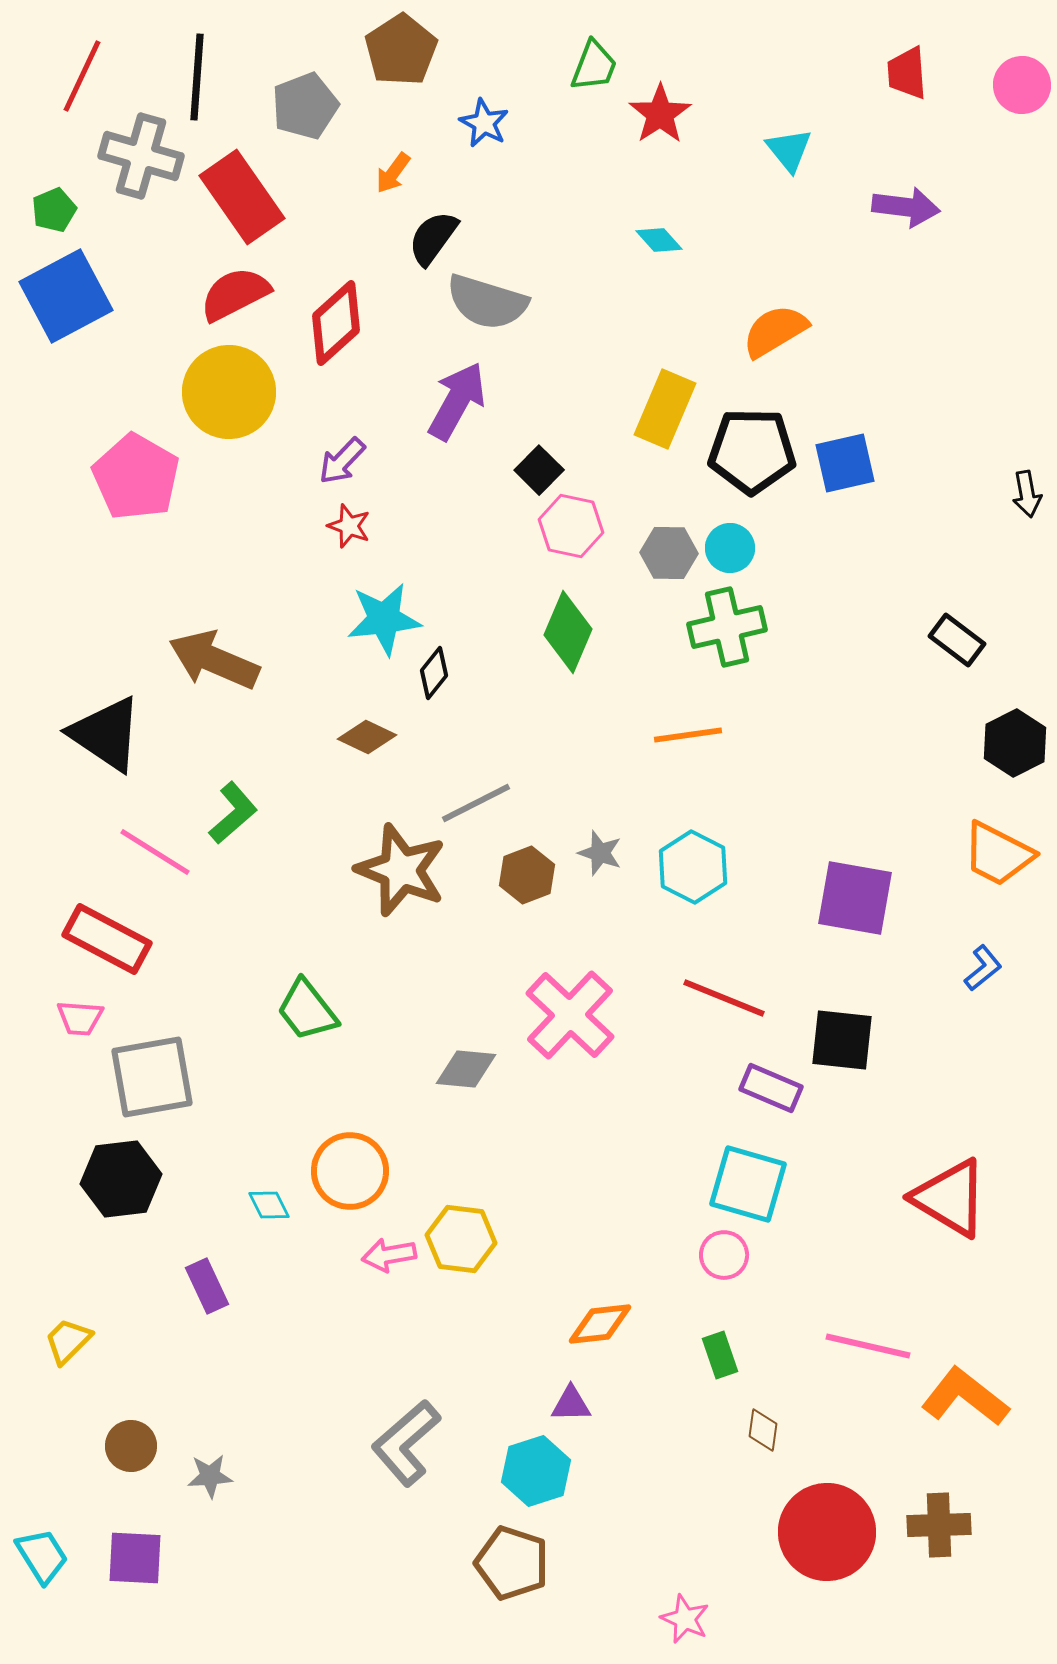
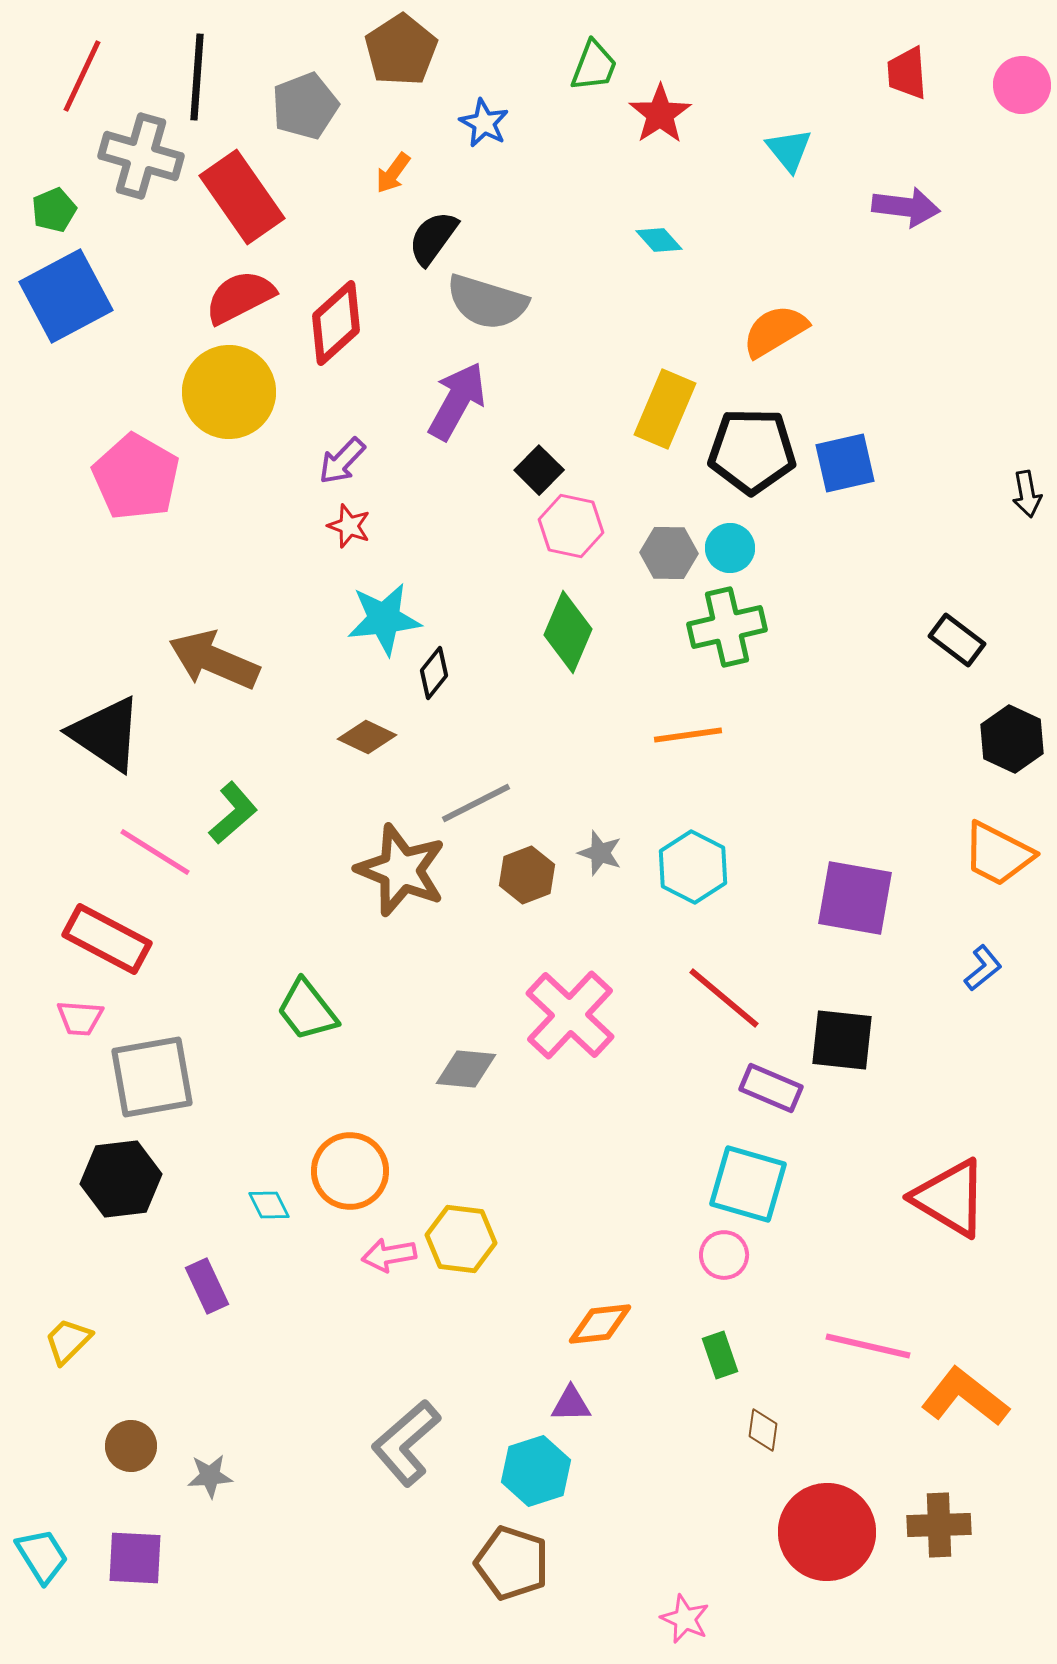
red semicircle at (235, 294): moved 5 px right, 3 px down
black hexagon at (1015, 743): moved 3 px left, 4 px up; rotated 8 degrees counterclockwise
red line at (724, 998): rotated 18 degrees clockwise
